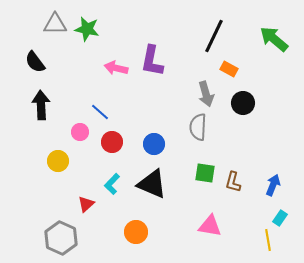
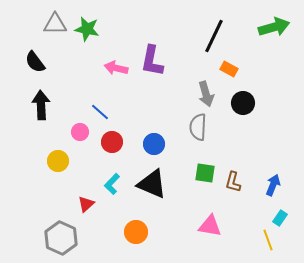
green arrow: moved 12 px up; rotated 124 degrees clockwise
yellow line: rotated 10 degrees counterclockwise
